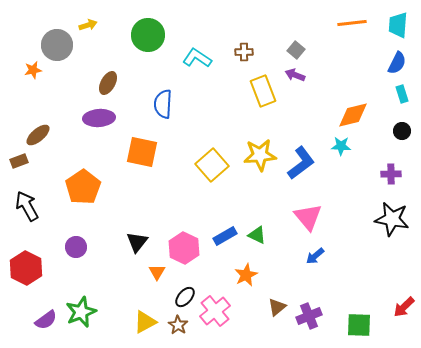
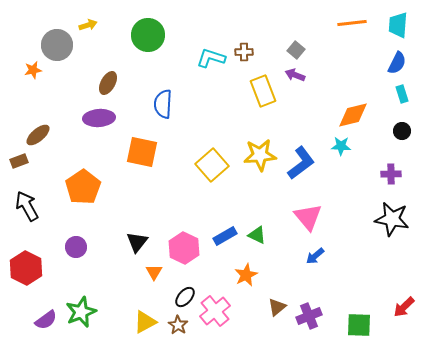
cyan L-shape at (197, 58): moved 14 px right; rotated 16 degrees counterclockwise
orange triangle at (157, 272): moved 3 px left
